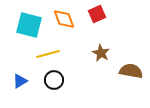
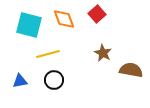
red square: rotated 18 degrees counterclockwise
brown star: moved 2 px right
brown semicircle: moved 1 px up
blue triangle: rotated 21 degrees clockwise
